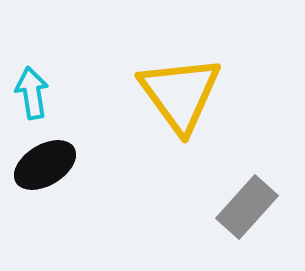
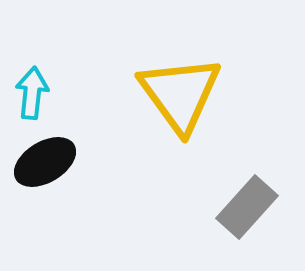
cyan arrow: rotated 15 degrees clockwise
black ellipse: moved 3 px up
